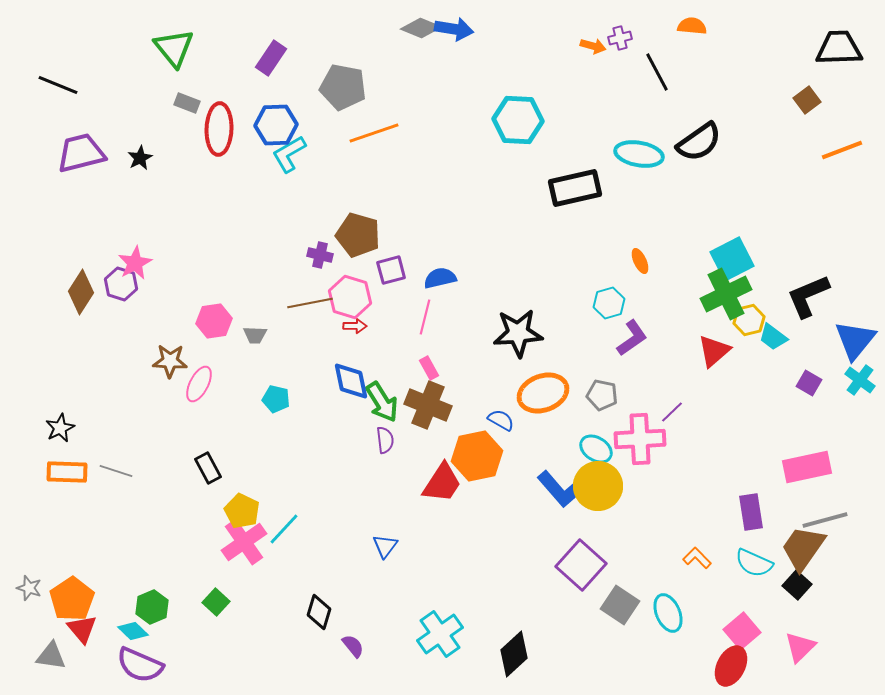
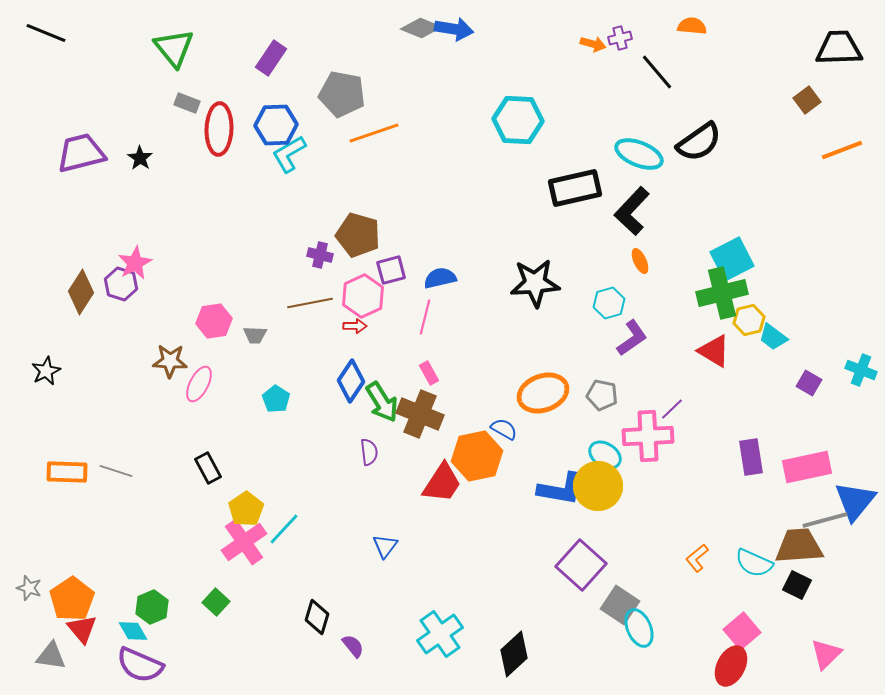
orange arrow at (593, 46): moved 2 px up
black line at (657, 72): rotated 12 degrees counterclockwise
black line at (58, 85): moved 12 px left, 52 px up
gray pentagon at (343, 87): moved 1 px left, 7 px down
cyan ellipse at (639, 154): rotated 12 degrees clockwise
black star at (140, 158): rotated 10 degrees counterclockwise
green cross at (726, 294): moved 4 px left, 1 px up; rotated 12 degrees clockwise
black L-shape at (808, 296): moved 176 px left, 85 px up; rotated 24 degrees counterclockwise
pink hexagon at (350, 297): moved 13 px right, 1 px up; rotated 18 degrees clockwise
black star at (518, 333): moved 17 px right, 50 px up
blue triangle at (855, 340): moved 161 px down
red triangle at (714, 351): rotated 48 degrees counterclockwise
pink rectangle at (429, 368): moved 5 px down
cyan cross at (860, 380): moved 1 px right, 10 px up; rotated 16 degrees counterclockwise
blue diamond at (351, 381): rotated 45 degrees clockwise
cyan pentagon at (276, 399): rotated 20 degrees clockwise
brown cross at (428, 405): moved 8 px left, 9 px down
purple line at (672, 412): moved 3 px up
blue semicircle at (501, 420): moved 3 px right, 9 px down
black star at (60, 428): moved 14 px left, 57 px up
pink cross at (640, 439): moved 8 px right, 3 px up
purple semicircle at (385, 440): moved 16 px left, 12 px down
cyan ellipse at (596, 449): moved 9 px right, 6 px down
blue L-shape at (561, 489): rotated 39 degrees counterclockwise
yellow pentagon at (242, 511): moved 4 px right, 2 px up; rotated 12 degrees clockwise
purple rectangle at (751, 512): moved 55 px up
brown trapezoid at (803, 548): moved 4 px left, 2 px up; rotated 51 degrees clockwise
orange L-shape at (697, 558): rotated 84 degrees counterclockwise
black square at (797, 585): rotated 16 degrees counterclockwise
black diamond at (319, 612): moved 2 px left, 5 px down
cyan ellipse at (668, 613): moved 29 px left, 15 px down
cyan diamond at (133, 631): rotated 16 degrees clockwise
pink triangle at (800, 647): moved 26 px right, 7 px down
